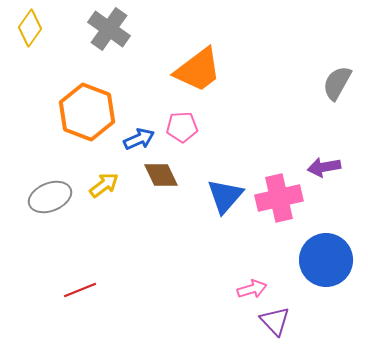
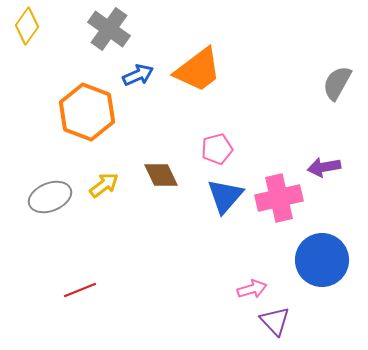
yellow diamond: moved 3 px left, 2 px up
pink pentagon: moved 35 px right, 22 px down; rotated 12 degrees counterclockwise
blue arrow: moved 1 px left, 64 px up
blue circle: moved 4 px left
